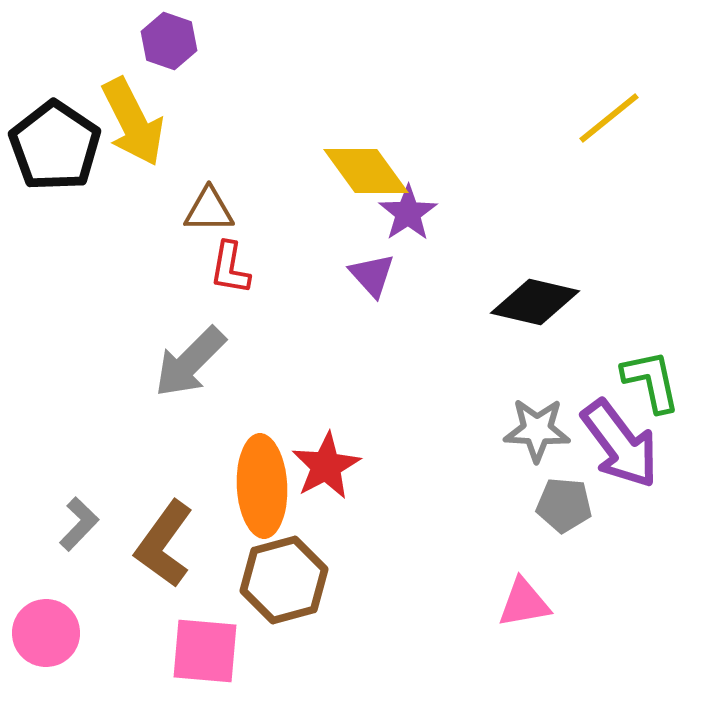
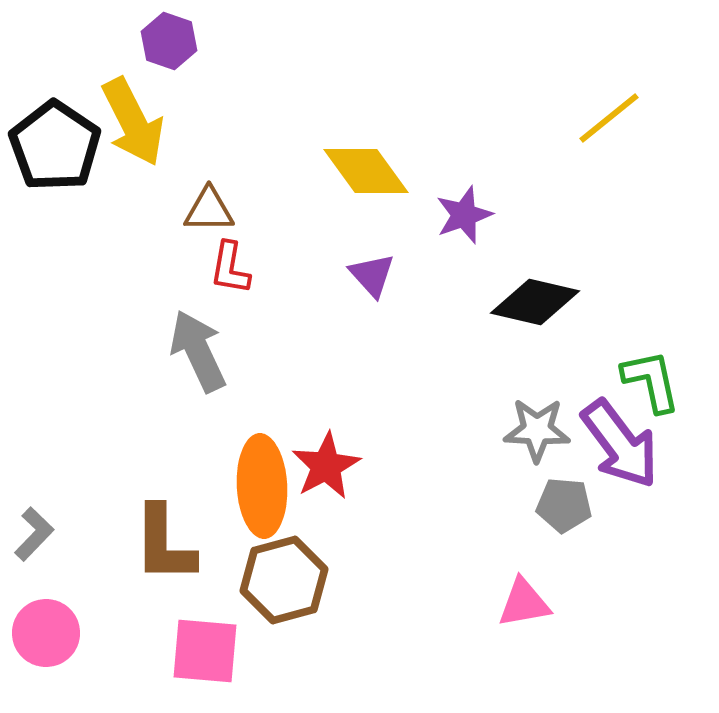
purple star: moved 56 px right, 2 px down; rotated 14 degrees clockwise
gray arrow: moved 8 px right, 11 px up; rotated 110 degrees clockwise
gray L-shape: moved 45 px left, 10 px down
brown L-shape: rotated 36 degrees counterclockwise
